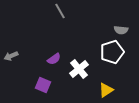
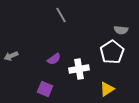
gray line: moved 1 px right, 4 px down
white pentagon: rotated 15 degrees counterclockwise
white cross: rotated 30 degrees clockwise
purple square: moved 2 px right, 4 px down
yellow triangle: moved 1 px right, 1 px up
